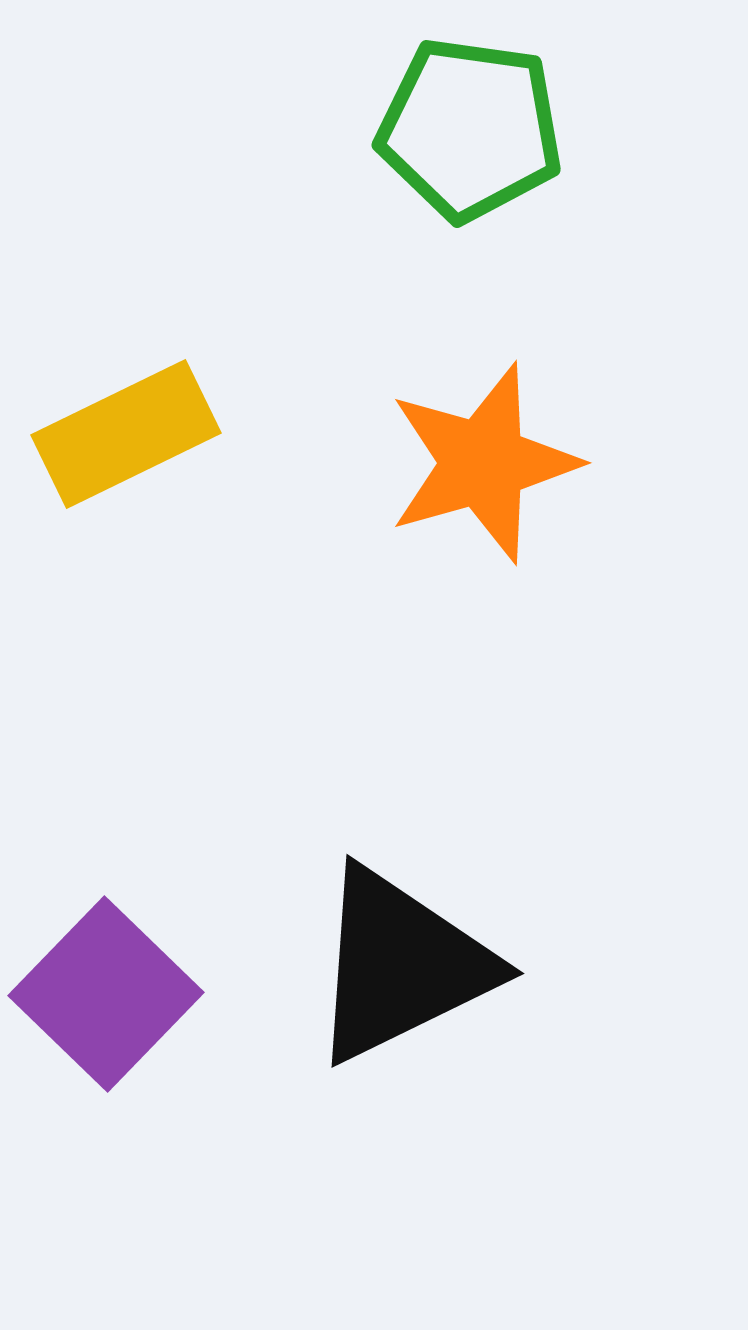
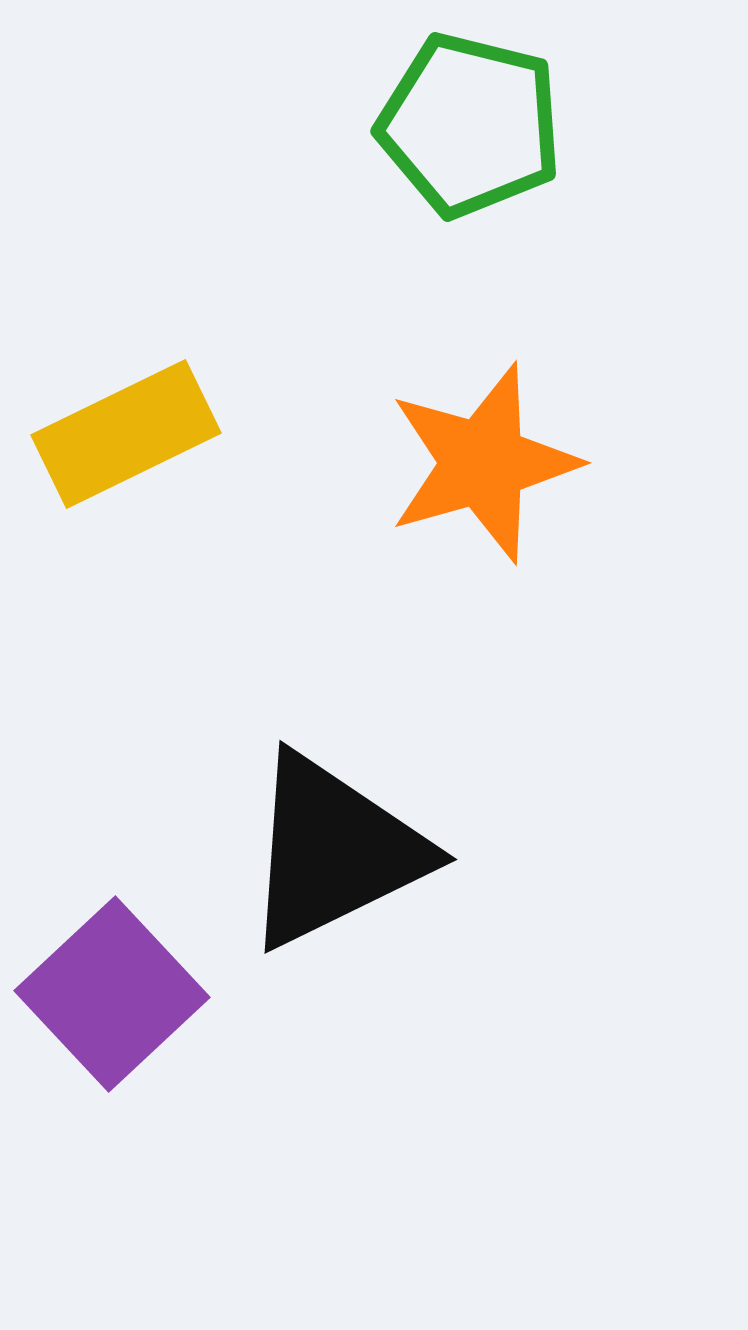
green pentagon: moved 4 px up; rotated 6 degrees clockwise
black triangle: moved 67 px left, 114 px up
purple square: moved 6 px right; rotated 3 degrees clockwise
